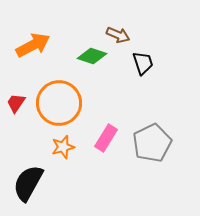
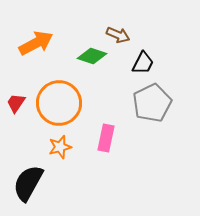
orange arrow: moved 3 px right, 2 px up
black trapezoid: rotated 45 degrees clockwise
pink rectangle: rotated 20 degrees counterclockwise
gray pentagon: moved 40 px up
orange star: moved 3 px left
